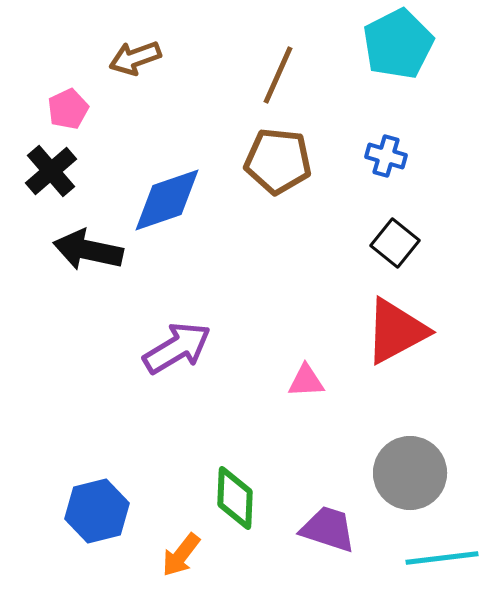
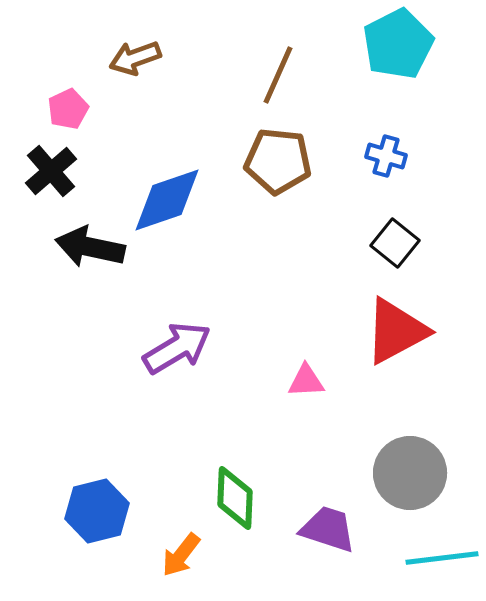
black arrow: moved 2 px right, 3 px up
